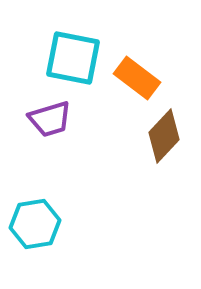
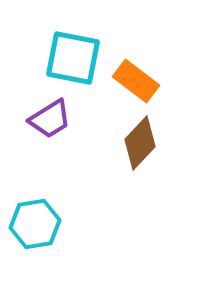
orange rectangle: moved 1 px left, 3 px down
purple trapezoid: rotated 15 degrees counterclockwise
brown diamond: moved 24 px left, 7 px down
